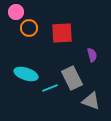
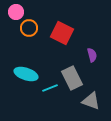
red square: rotated 30 degrees clockwise
